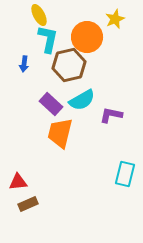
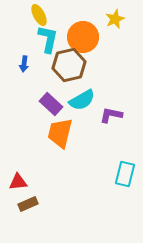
orange circle: moved 4 px left
